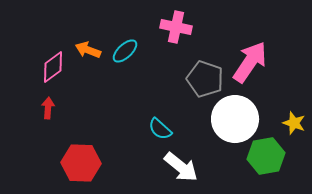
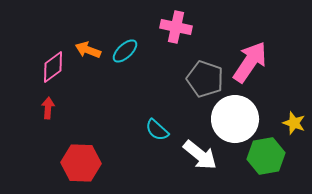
cyan semicircle: moved 3 px left, 1 px down
white arrow: moved 19 px right, 12 px up
